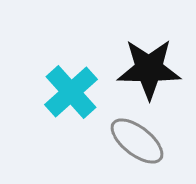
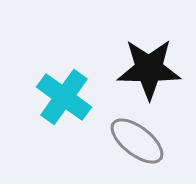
cyan cross: moved 7 px left, 5 px down; rotated 12 degrees counterclockwise
